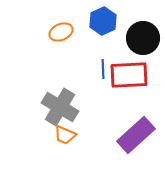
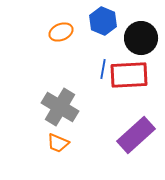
blue hexagon: rotated 12 degrees counterclockwise
black circle: moved 2 px left
blue line: rotated 12 degrees clockwise
orange trapezoid: moved 7 px left, 8 px down
